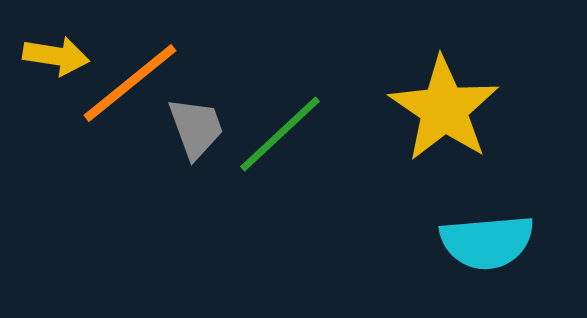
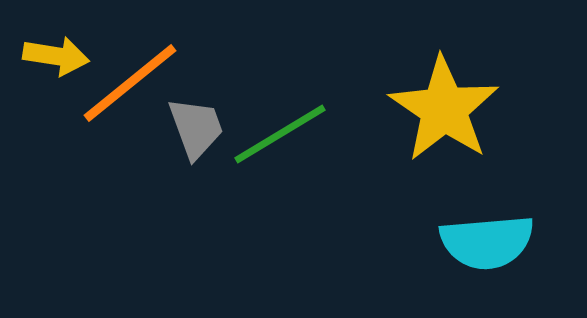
green line: rotated 12 degrees clockwise
